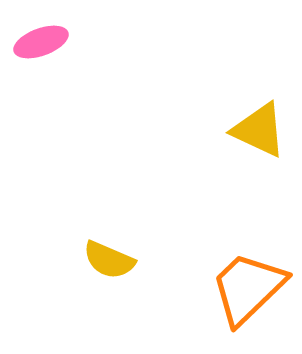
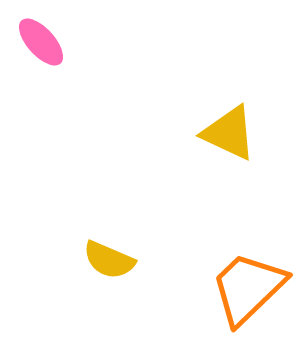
pink ellipse: rotated 68 degrees clockwise
yellow triangle: moved 30 px left, 3 px down
